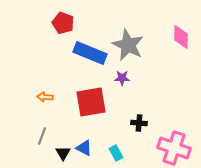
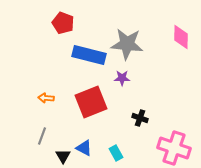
gray star: moved 1 px left, 1 px up; rotated 20 degrees counterclockwise
blue rectangle: moved 1 px left, 2 px down; rotated 8 degrees counterclockwise
orange arrow: moved 1 px right, 1 px down
red square: rotated 12 degrees counterclockwise
black cross: moved 1 px right, 5 px up; rotated 14 degrees clockwise
black triangle: moved 3 px down
